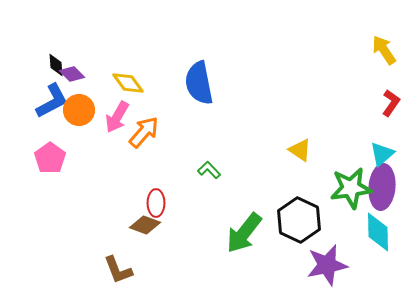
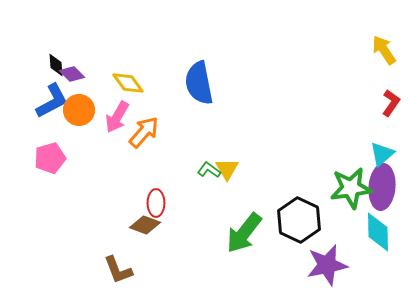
yellow triangle: moved 73 px left, 19 px down; rotated 25 degrees clockwise
pink pentagon: rotated 20 degrees clockwise
green L-shape: rotated 10 degrees counterclockwise
